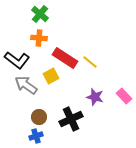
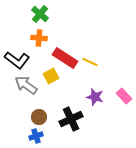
yellow line: rotated 14 degrees counterclockwise
